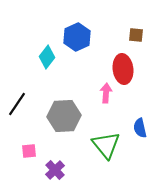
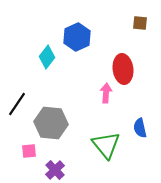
brown square: moved 4 px right, 12 px up
gray hexagon: moved 13 px left, 7 px down; rotated 8 degrees clockwise
